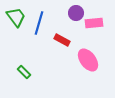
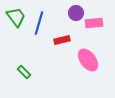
red rectangle: rotated 42 degrees counterclockwise
